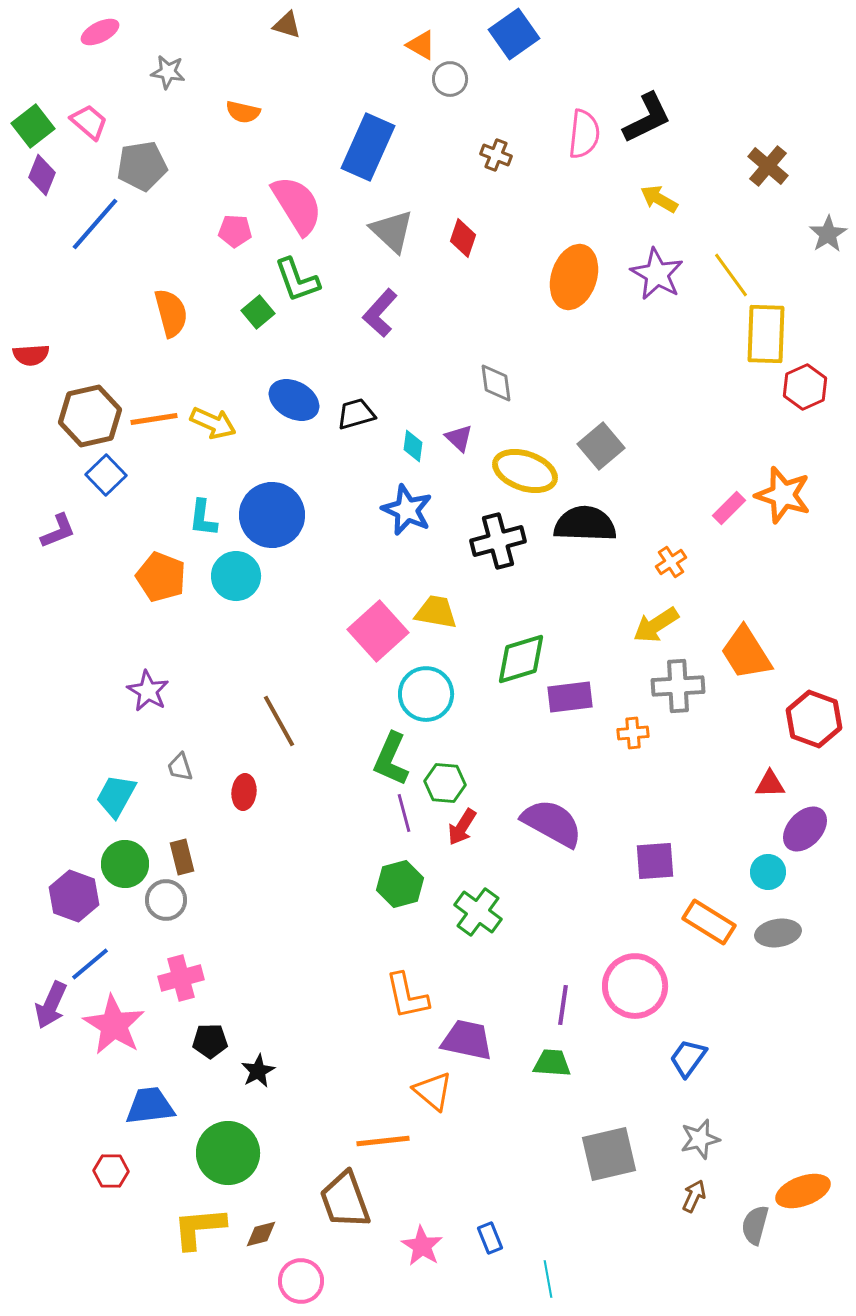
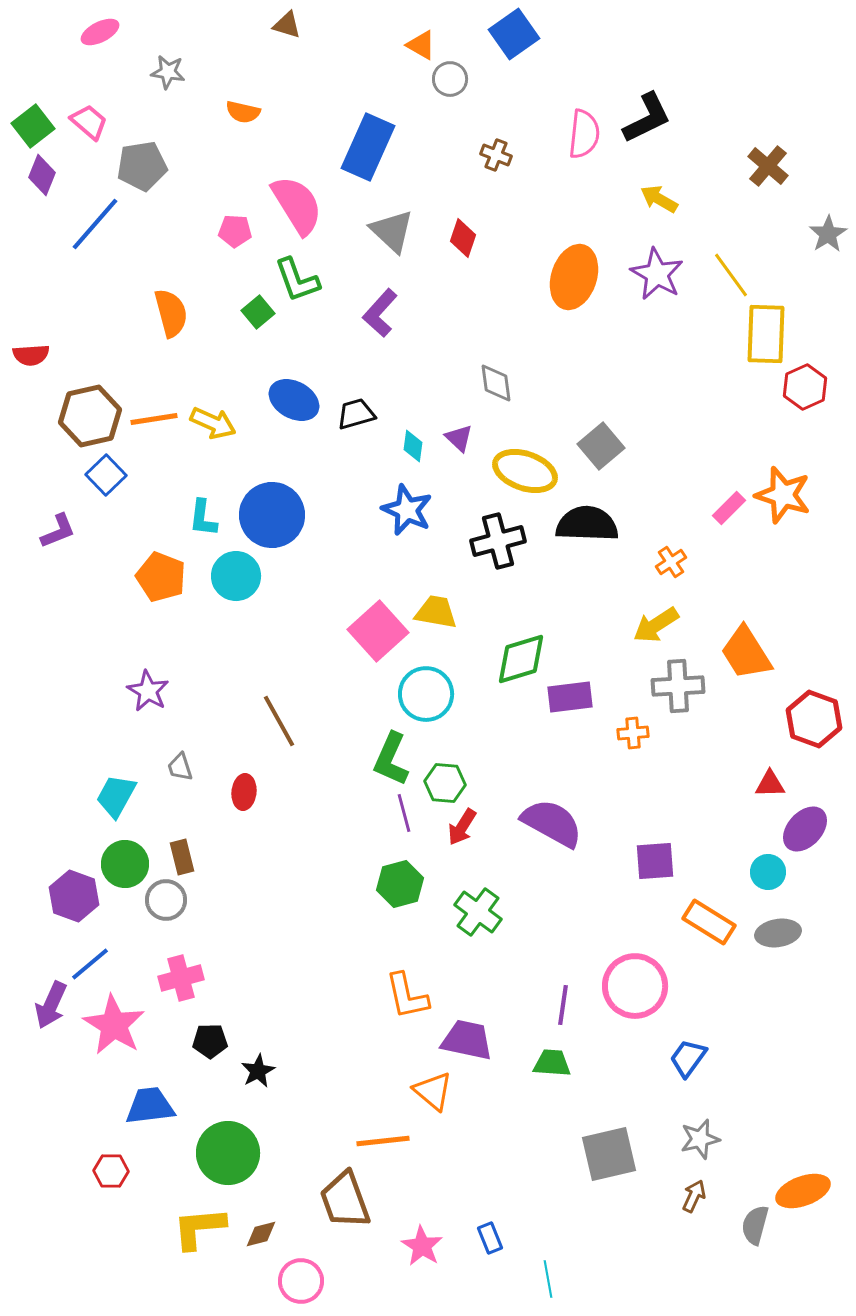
black semicircle at (585, 524): moved 2 px right
